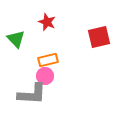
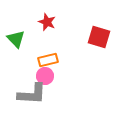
red square: rotated 30 degrees clockwise
